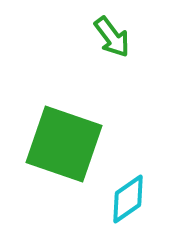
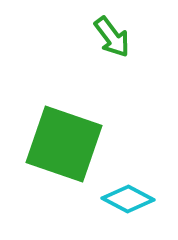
cyan diamond: rotated 63 degrees clockwise
